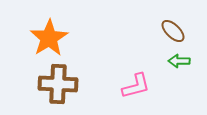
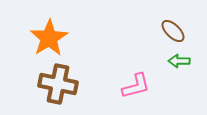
brown cross: rotated 9 degrees clockwise
